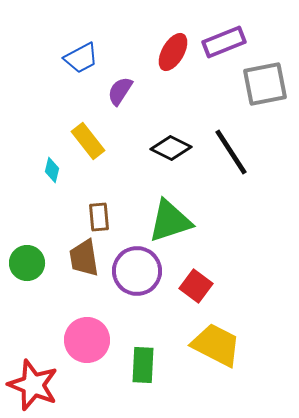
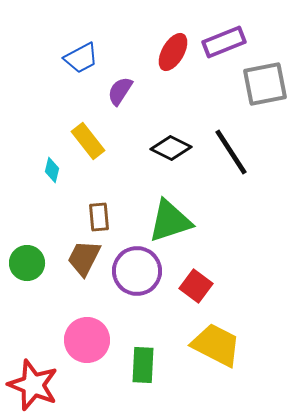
brown trapezoid: rotated 36 degrees clockwise
